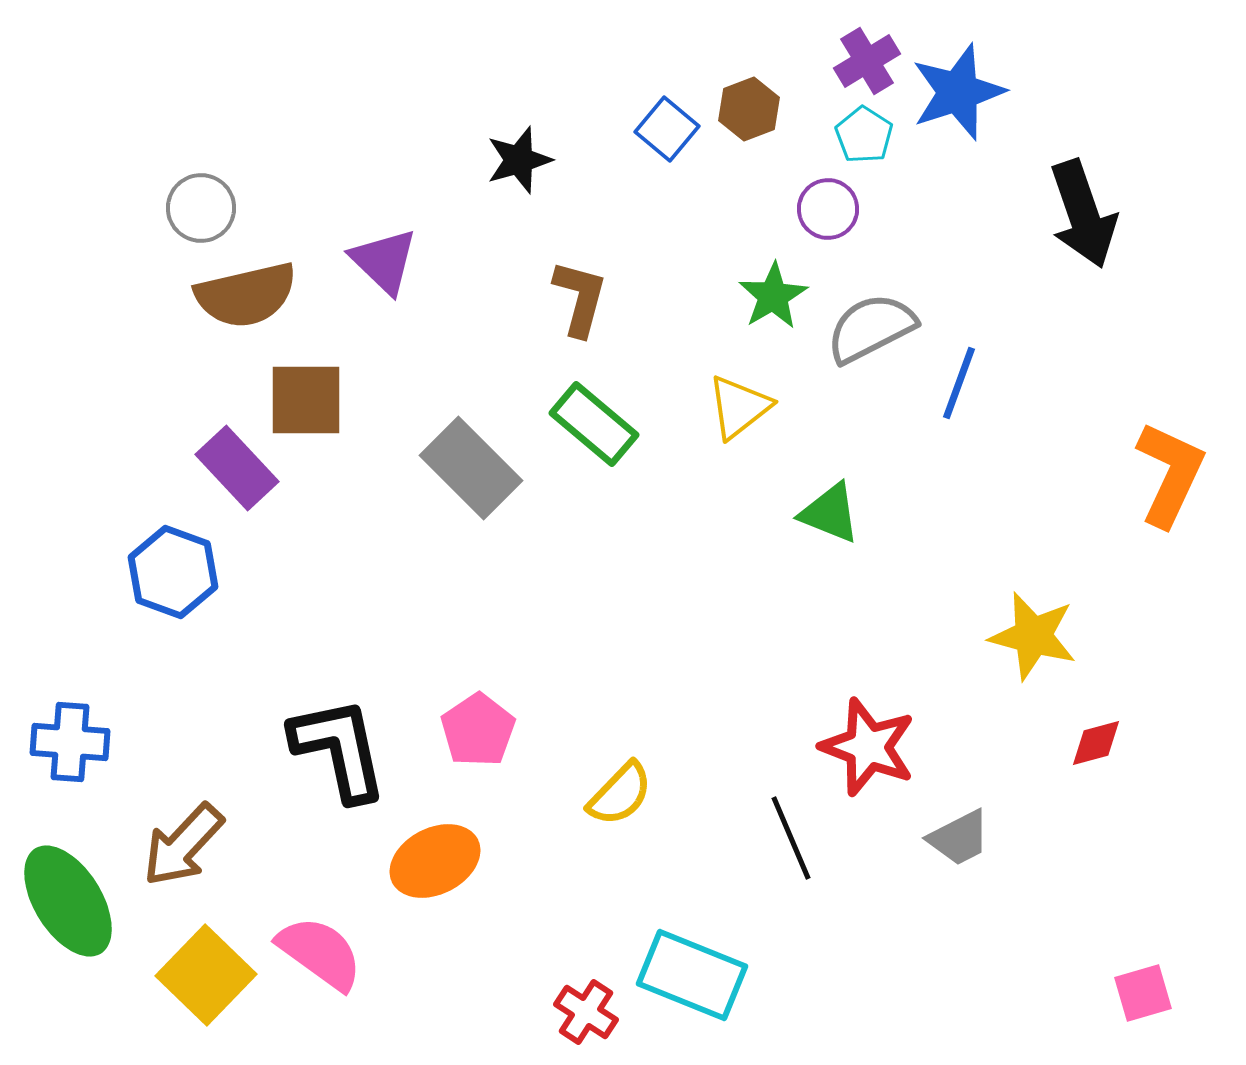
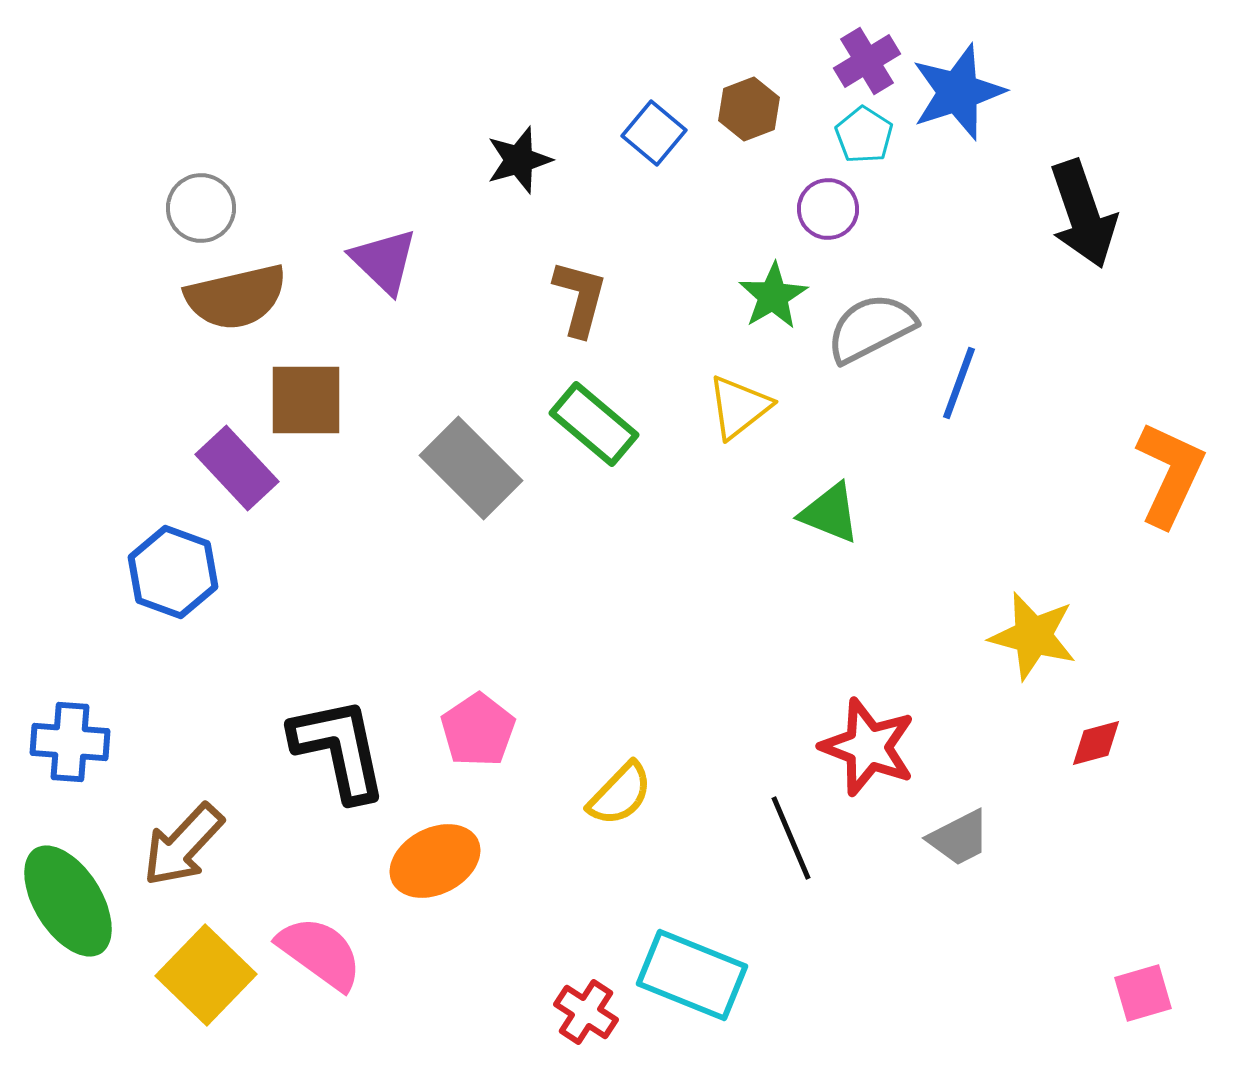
blue square: moved 13 px left, 4 px down
brown semicircle: moved 10 px left, 2 px down
